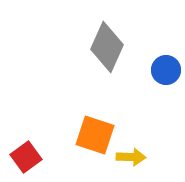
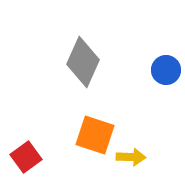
gray diamond: moved 24 px left, 15 px down
